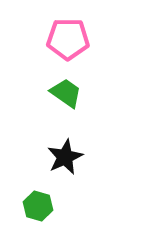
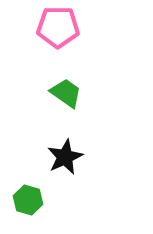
pink pentagon: moved 10 px left, 12 px up
green hexagon: moved 10 px left, 6 px up
